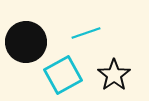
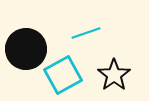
black circle: moved 7 px down
